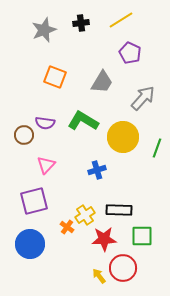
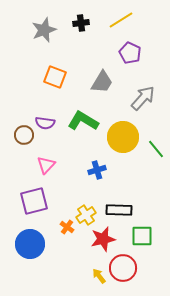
green line: moved 1 px left, 1 px down; rotated 60 degrees counterclockwise
yellow cross: moved 1 px right
red star: moved 1 px left; rotated 10 degrees counterclockwise
